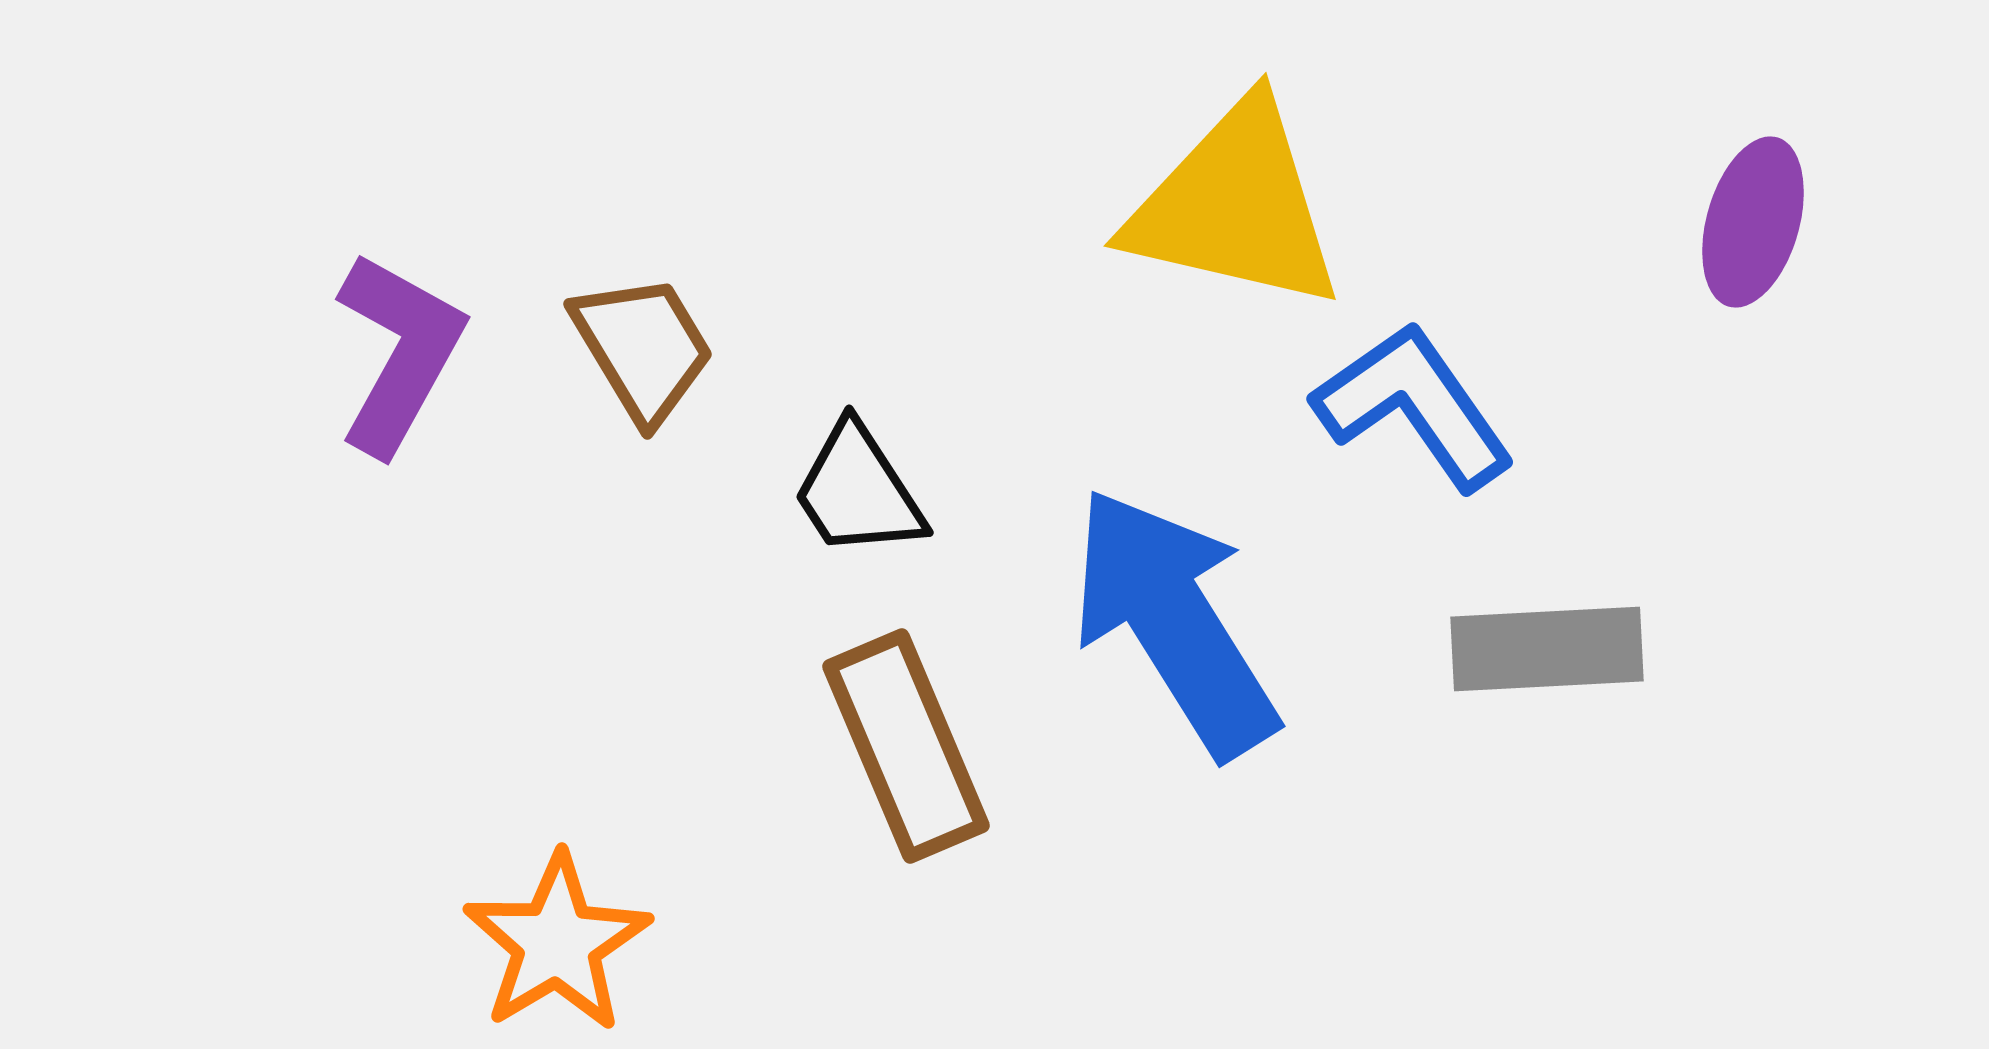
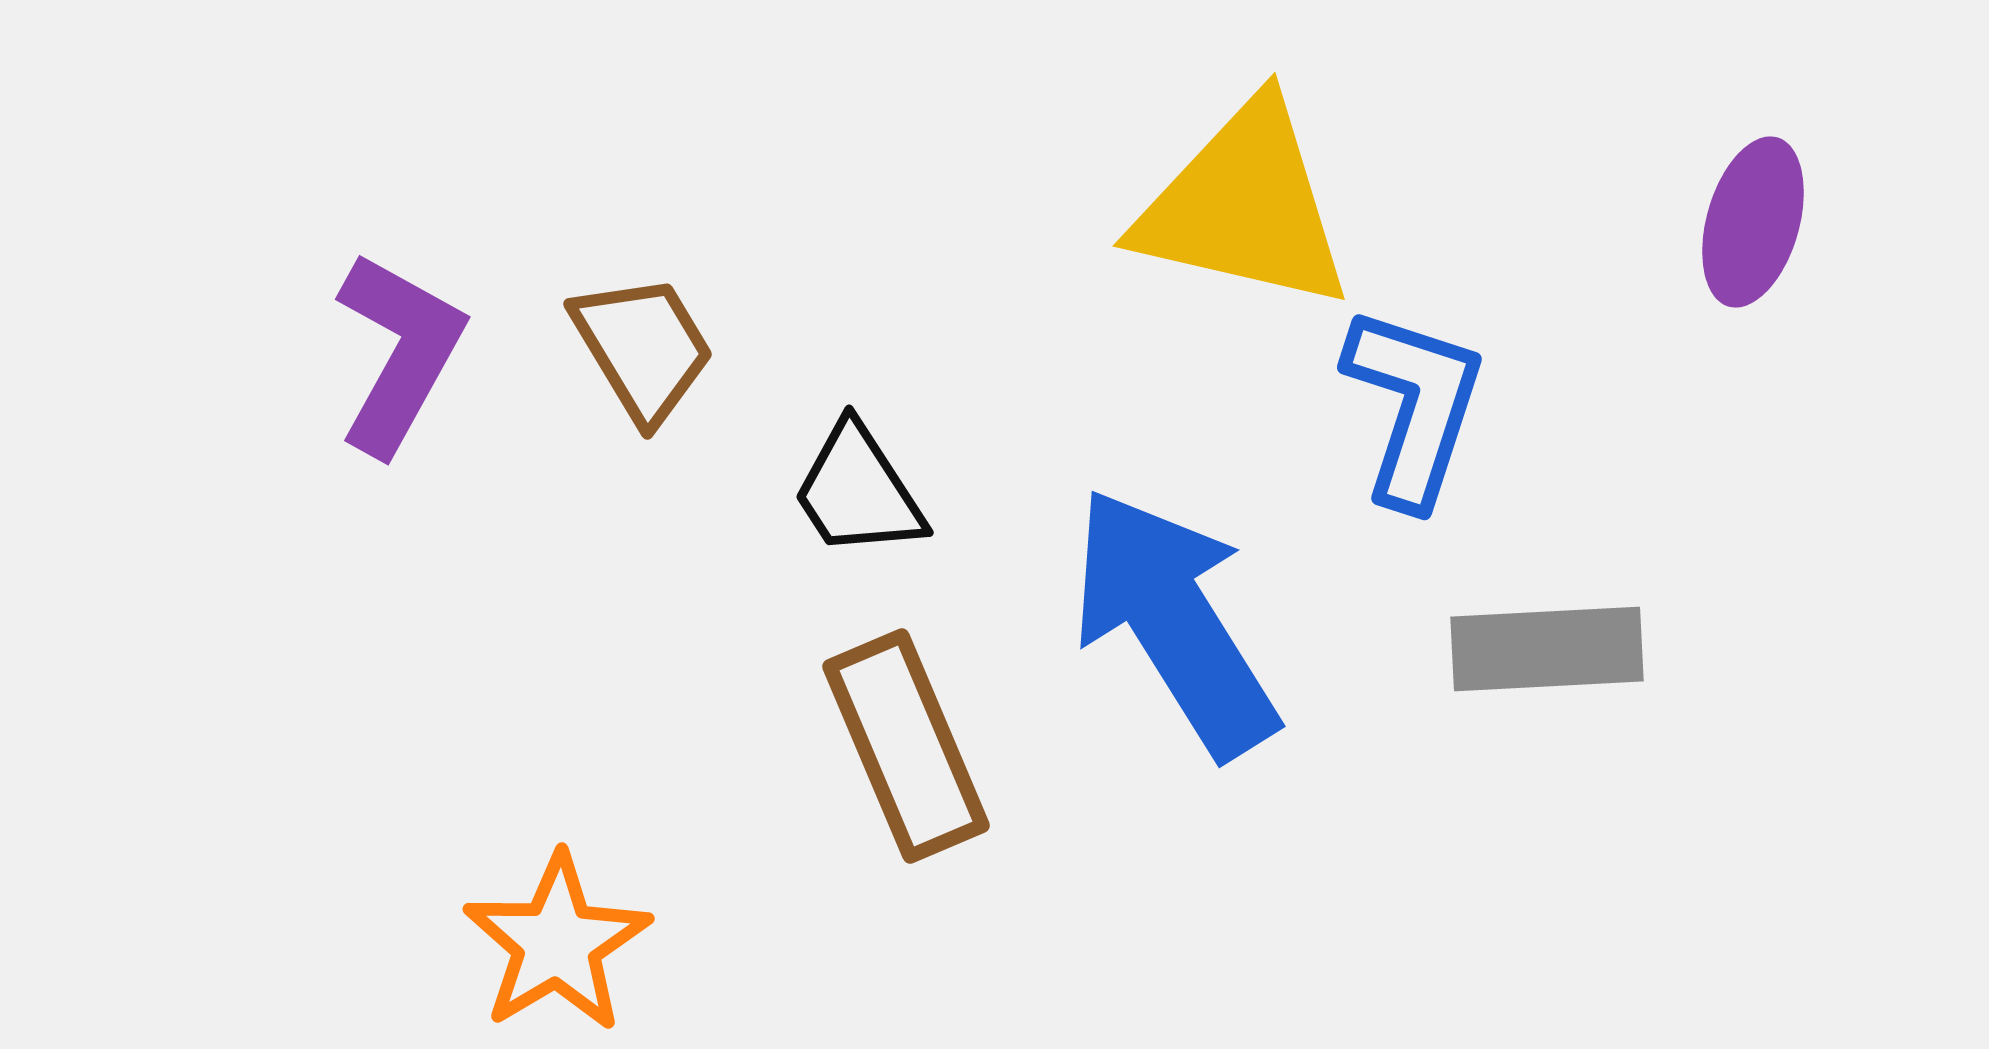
yellow triangle: moved 9 px right
blue L-shape: rotated 53 degrees clockwise
